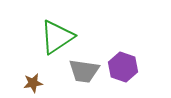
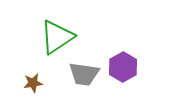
purple hexagon: rotated 12 degrees clockwise
gray trapezoid: moved 3 px down
